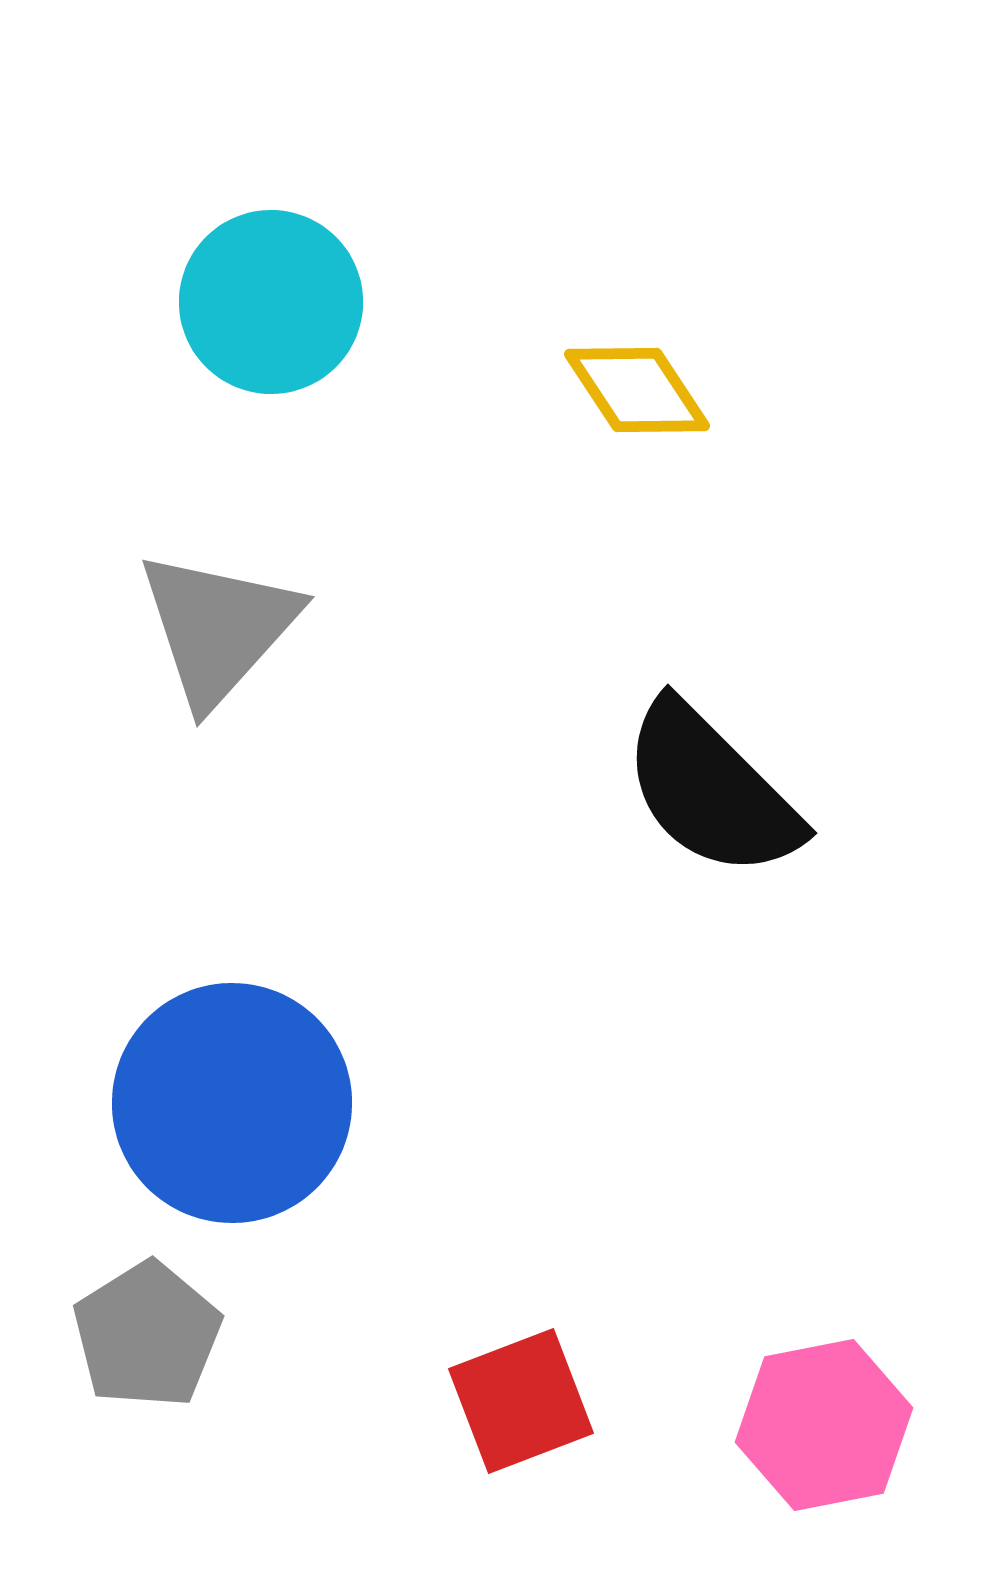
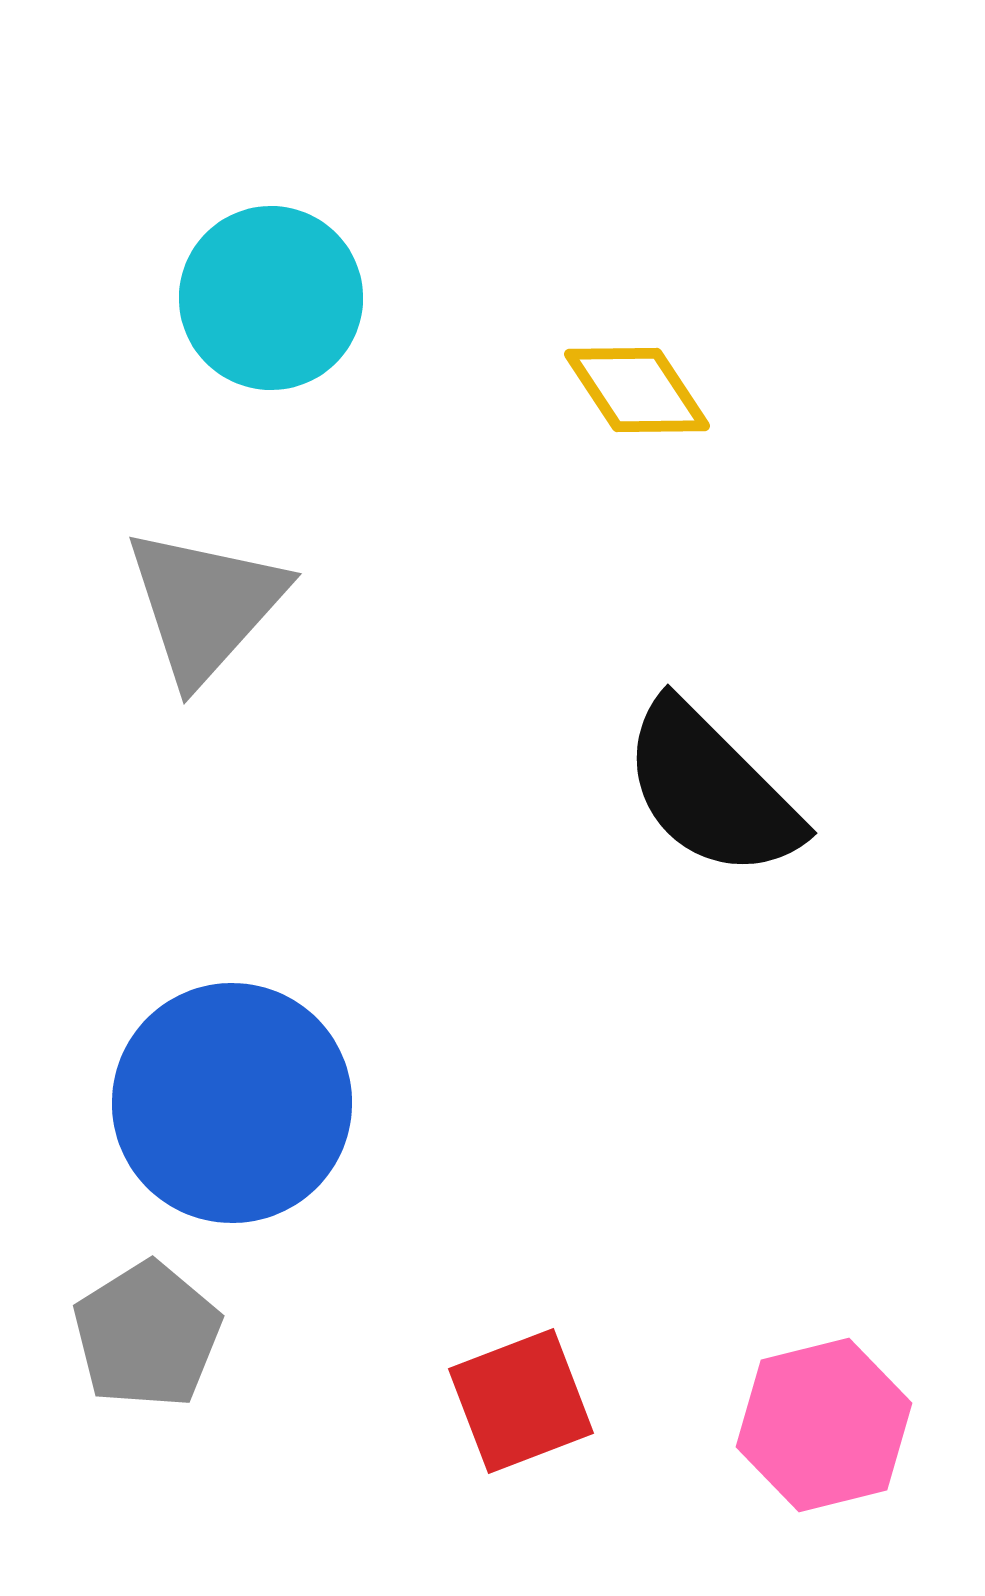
cyan circle: moved 4 px up
gray triangle: moved 13 px left, 23 px up
pink hexagon: rotated 3 degrees counterclockwise
